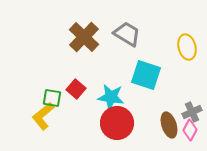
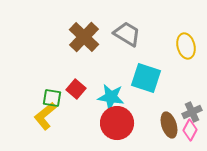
yellow ellipse: moved 1 px left, 1 px up
cyan square: moved 3 px down
yellow L-shape: moved 2 px right
